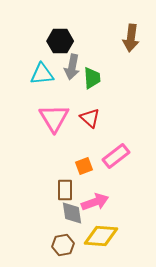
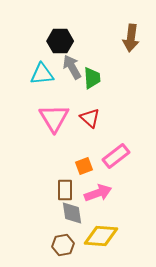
gray arrow: rotated 140 degrees clockwise
pink arrow: moved 3 px right, 9 px up
